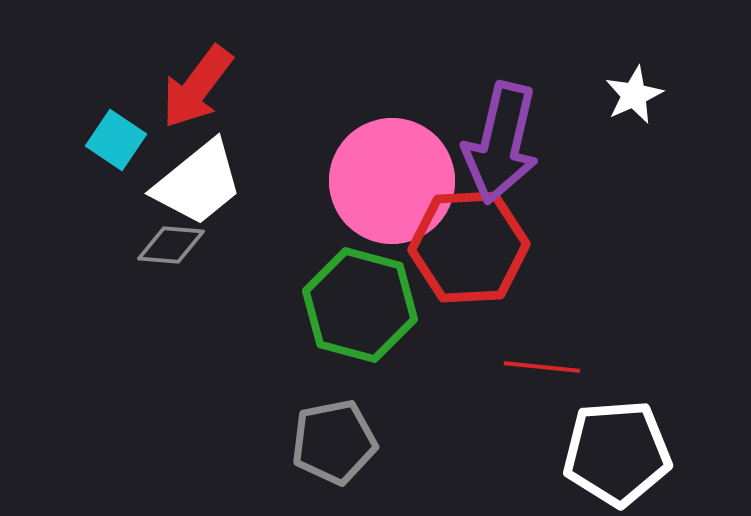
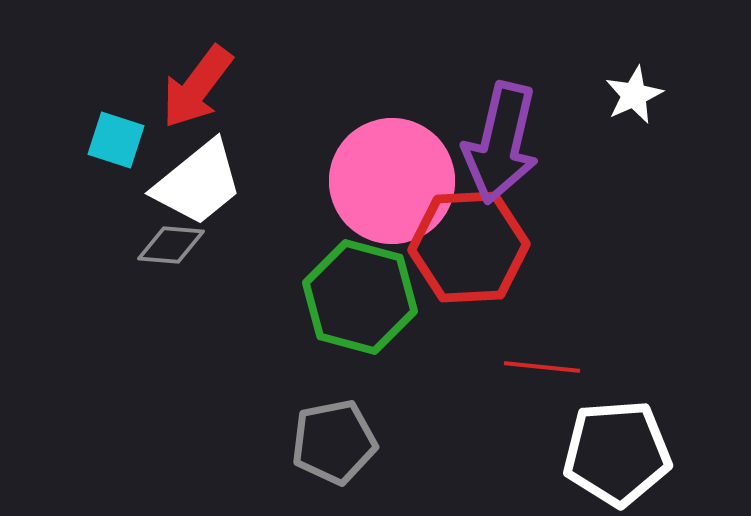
cyan square: rotated 16 degrees counterclockwise
green hexagon: moved 8 px up
